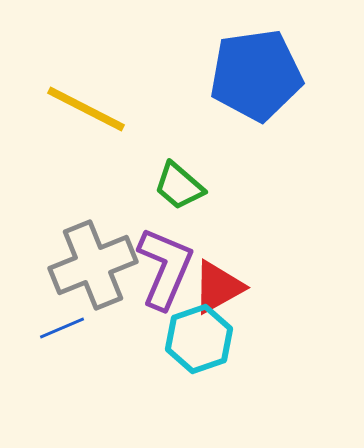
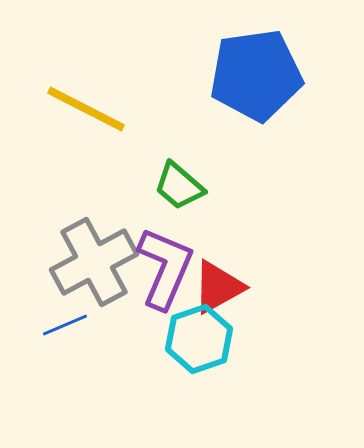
gray cross: moved 1 px right, 3 px up; rotated 6 degrees counterclockwise
blue line: moved 3 px right, 3 px up
